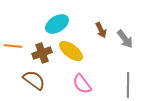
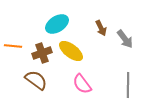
brown arrow: moved 2 px up
brown semicircle: moved 2 px right
